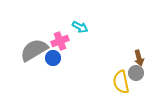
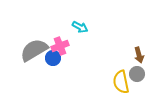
pink cross: moved 5 px down
brown arrow: moved 3 px up
gray circle: moved 1 px right, 1 px down
